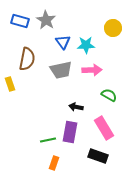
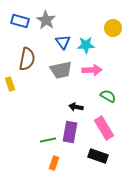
green semicircle: moved 1 px left, 1 px down
